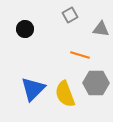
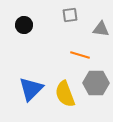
gray square: rotated 21 degrees clockwise
black circle: moved 1 px left, 4 px up
blue triangle: moved 2 px left
